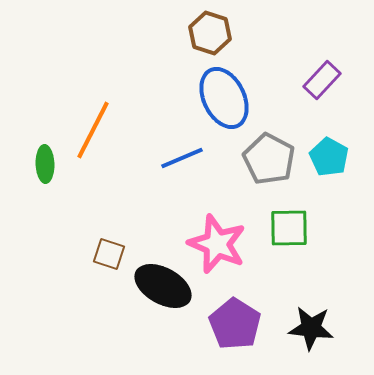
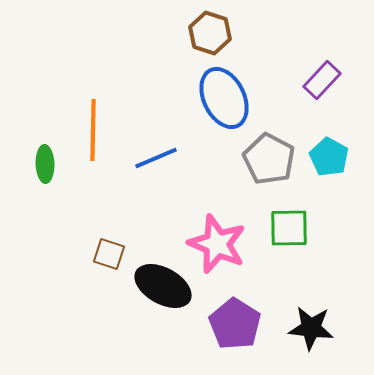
orange line: rotated 26 degrees counterclockwise
blue line: moved 26 px left
